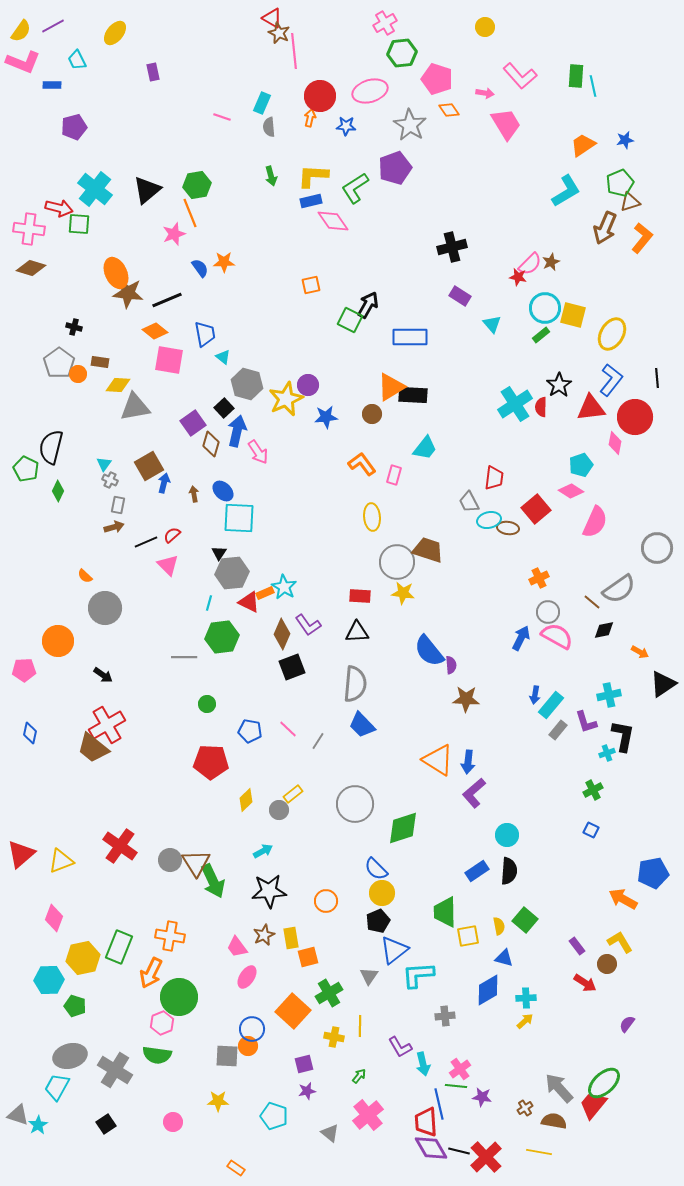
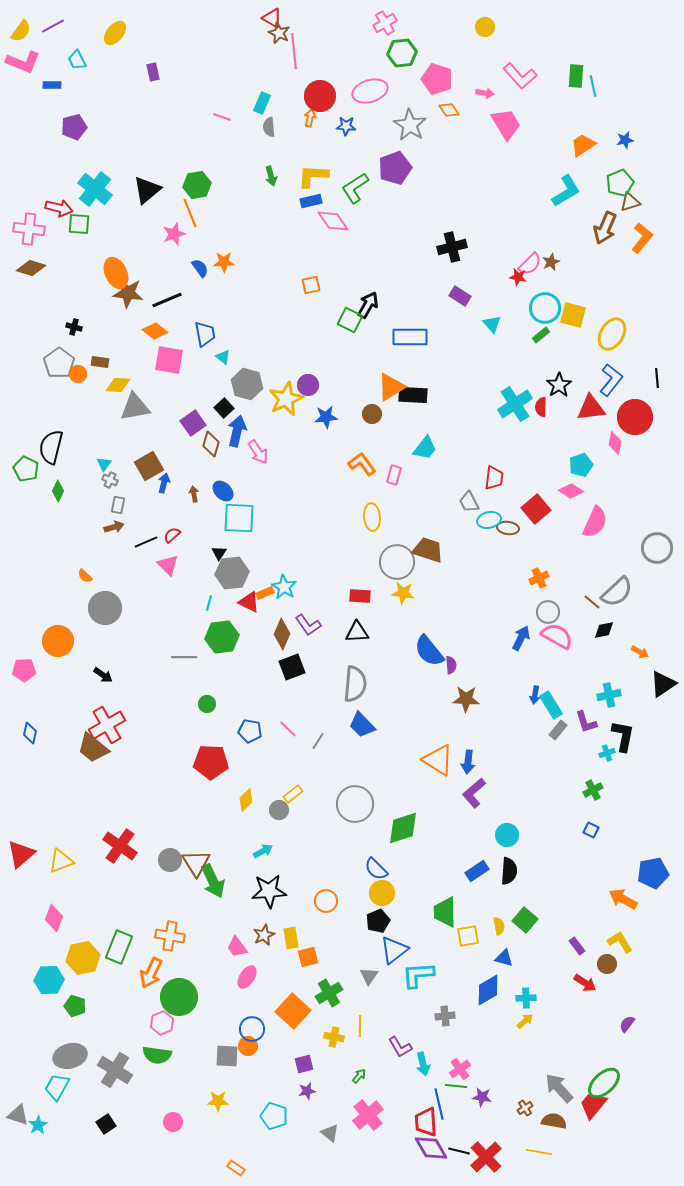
gray semicircle at (619, 589): moved 2 px left, 3 px down; rotated 8 degrees counterclockwise
cyan rectangle at (551, 705): rotated 72 degrees counterclockwise
